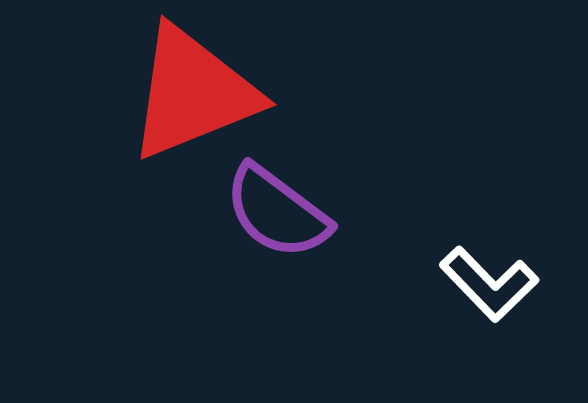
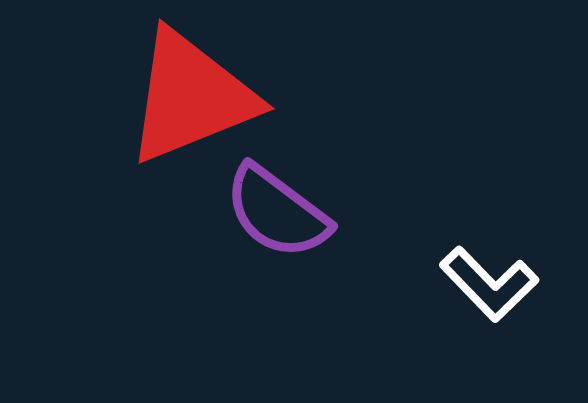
red triangle: moved 2 px left, 4 px down
